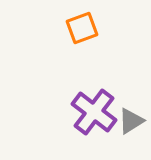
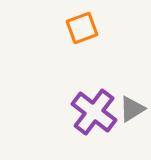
gray triangle: moved 1 px right, 12 px up
